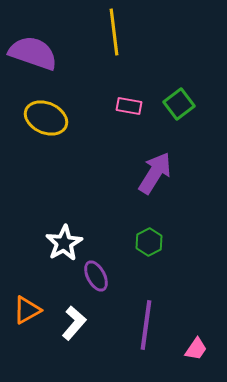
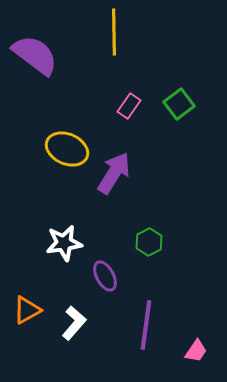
yellow line: rotated 6 degrees clockwise
purple semicircle: moved 2 px right, 2 px down; rotated 18 degrees clockwise
pink rectangle: rotated 65 degrees counterclockwise
yellow ellipse: moved 21 px right, 31 px down
purple arrow: moved 41 px left
white star: rotated 21 degrees clockwise
purple ellipse: moved 9 px right
pink trapezoid: moved 2 px down
